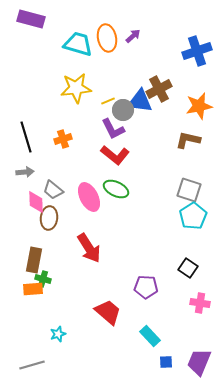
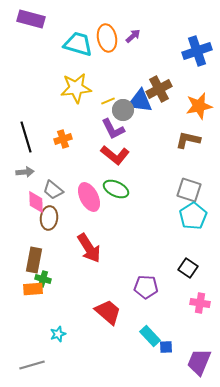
blue square: moved 15 px up
